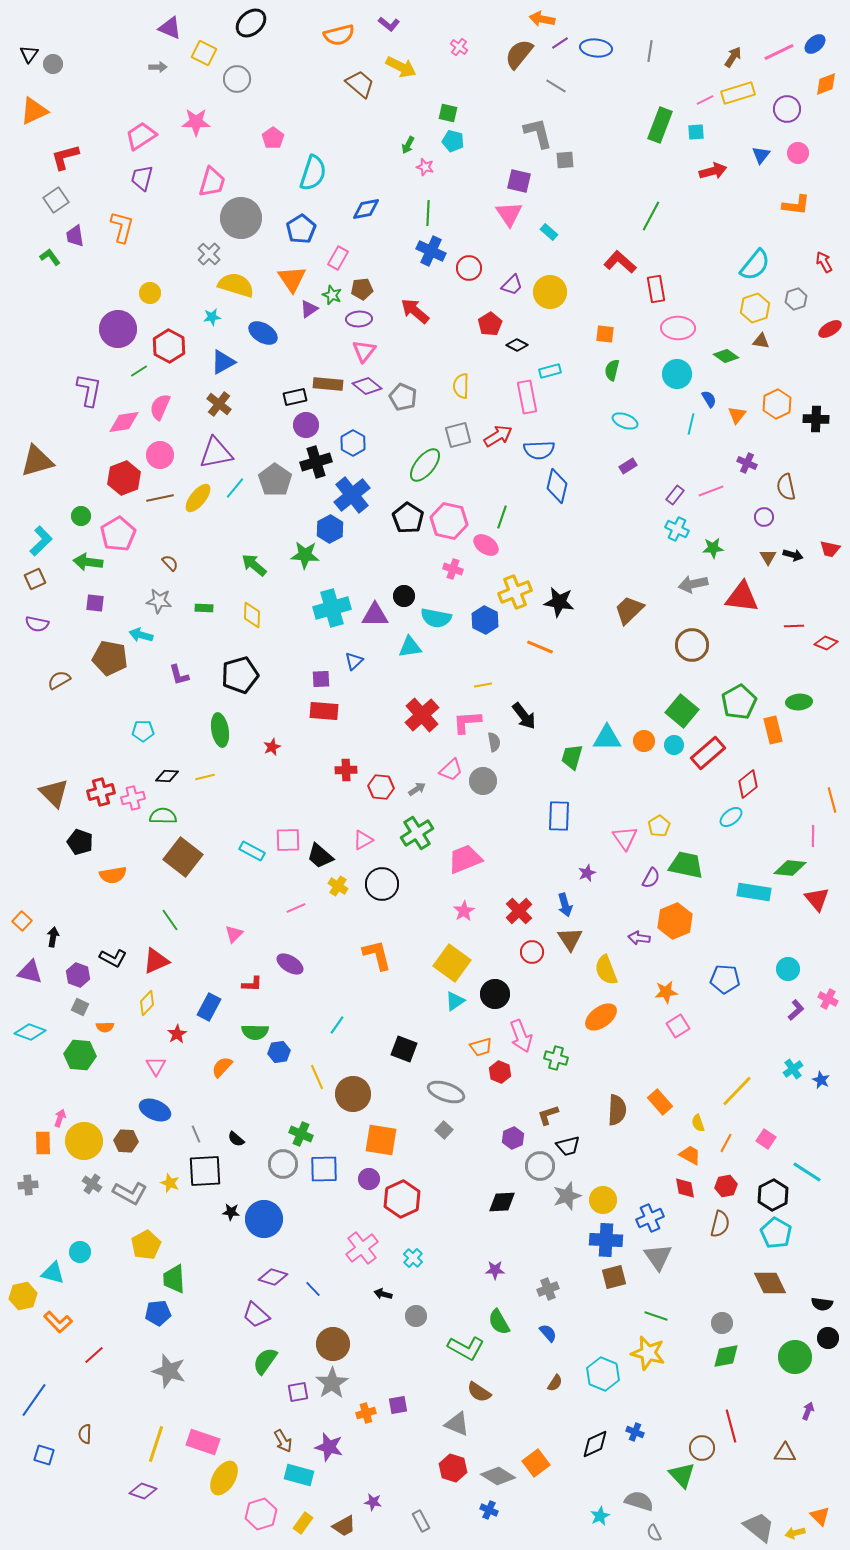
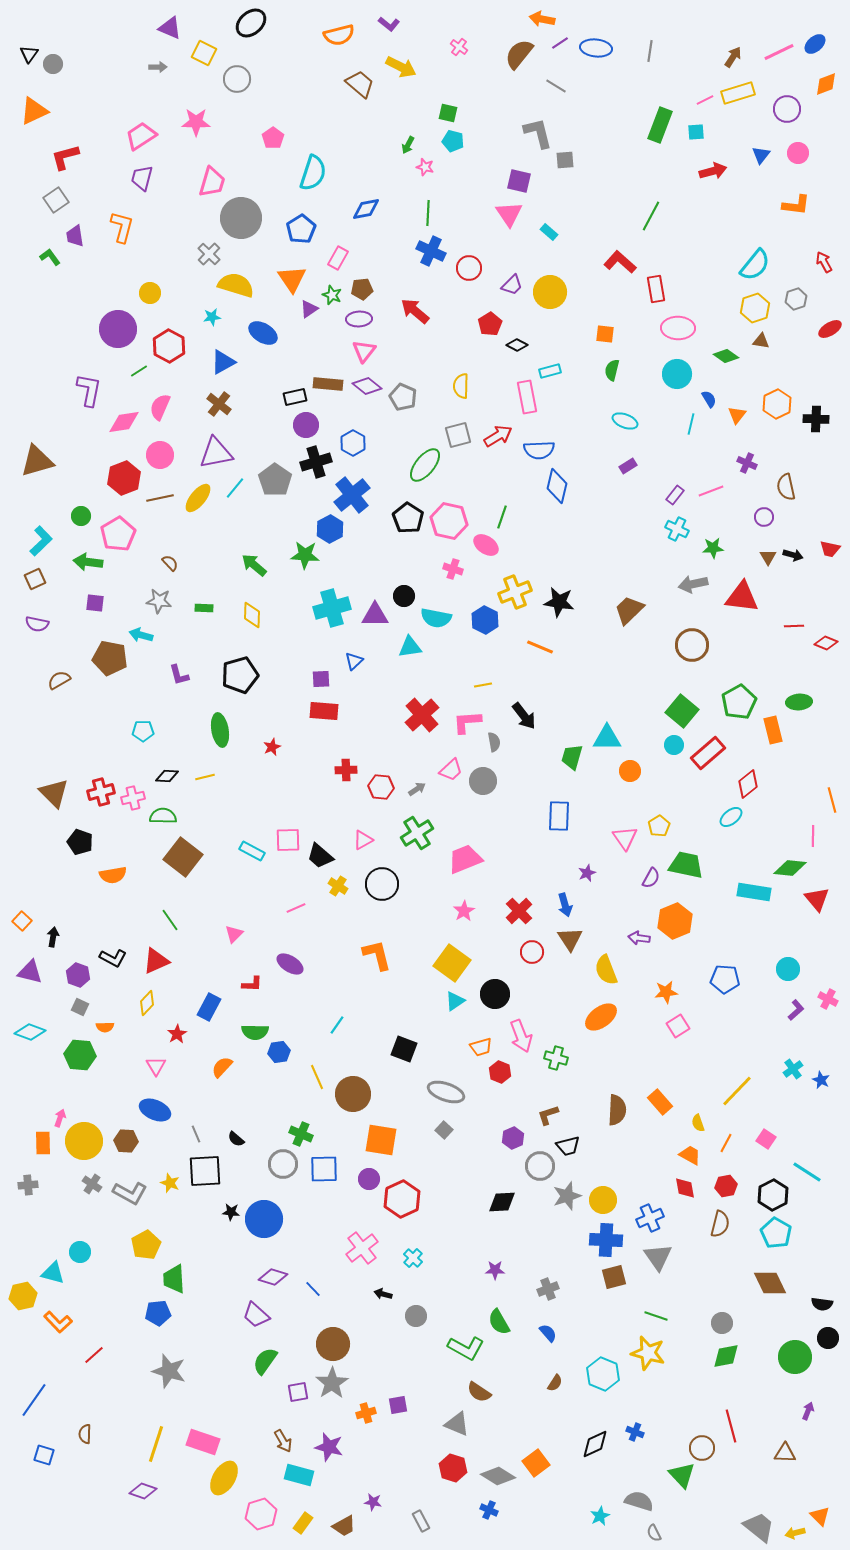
orange circle at (644, 741): moved 14 px left, 30 px down
